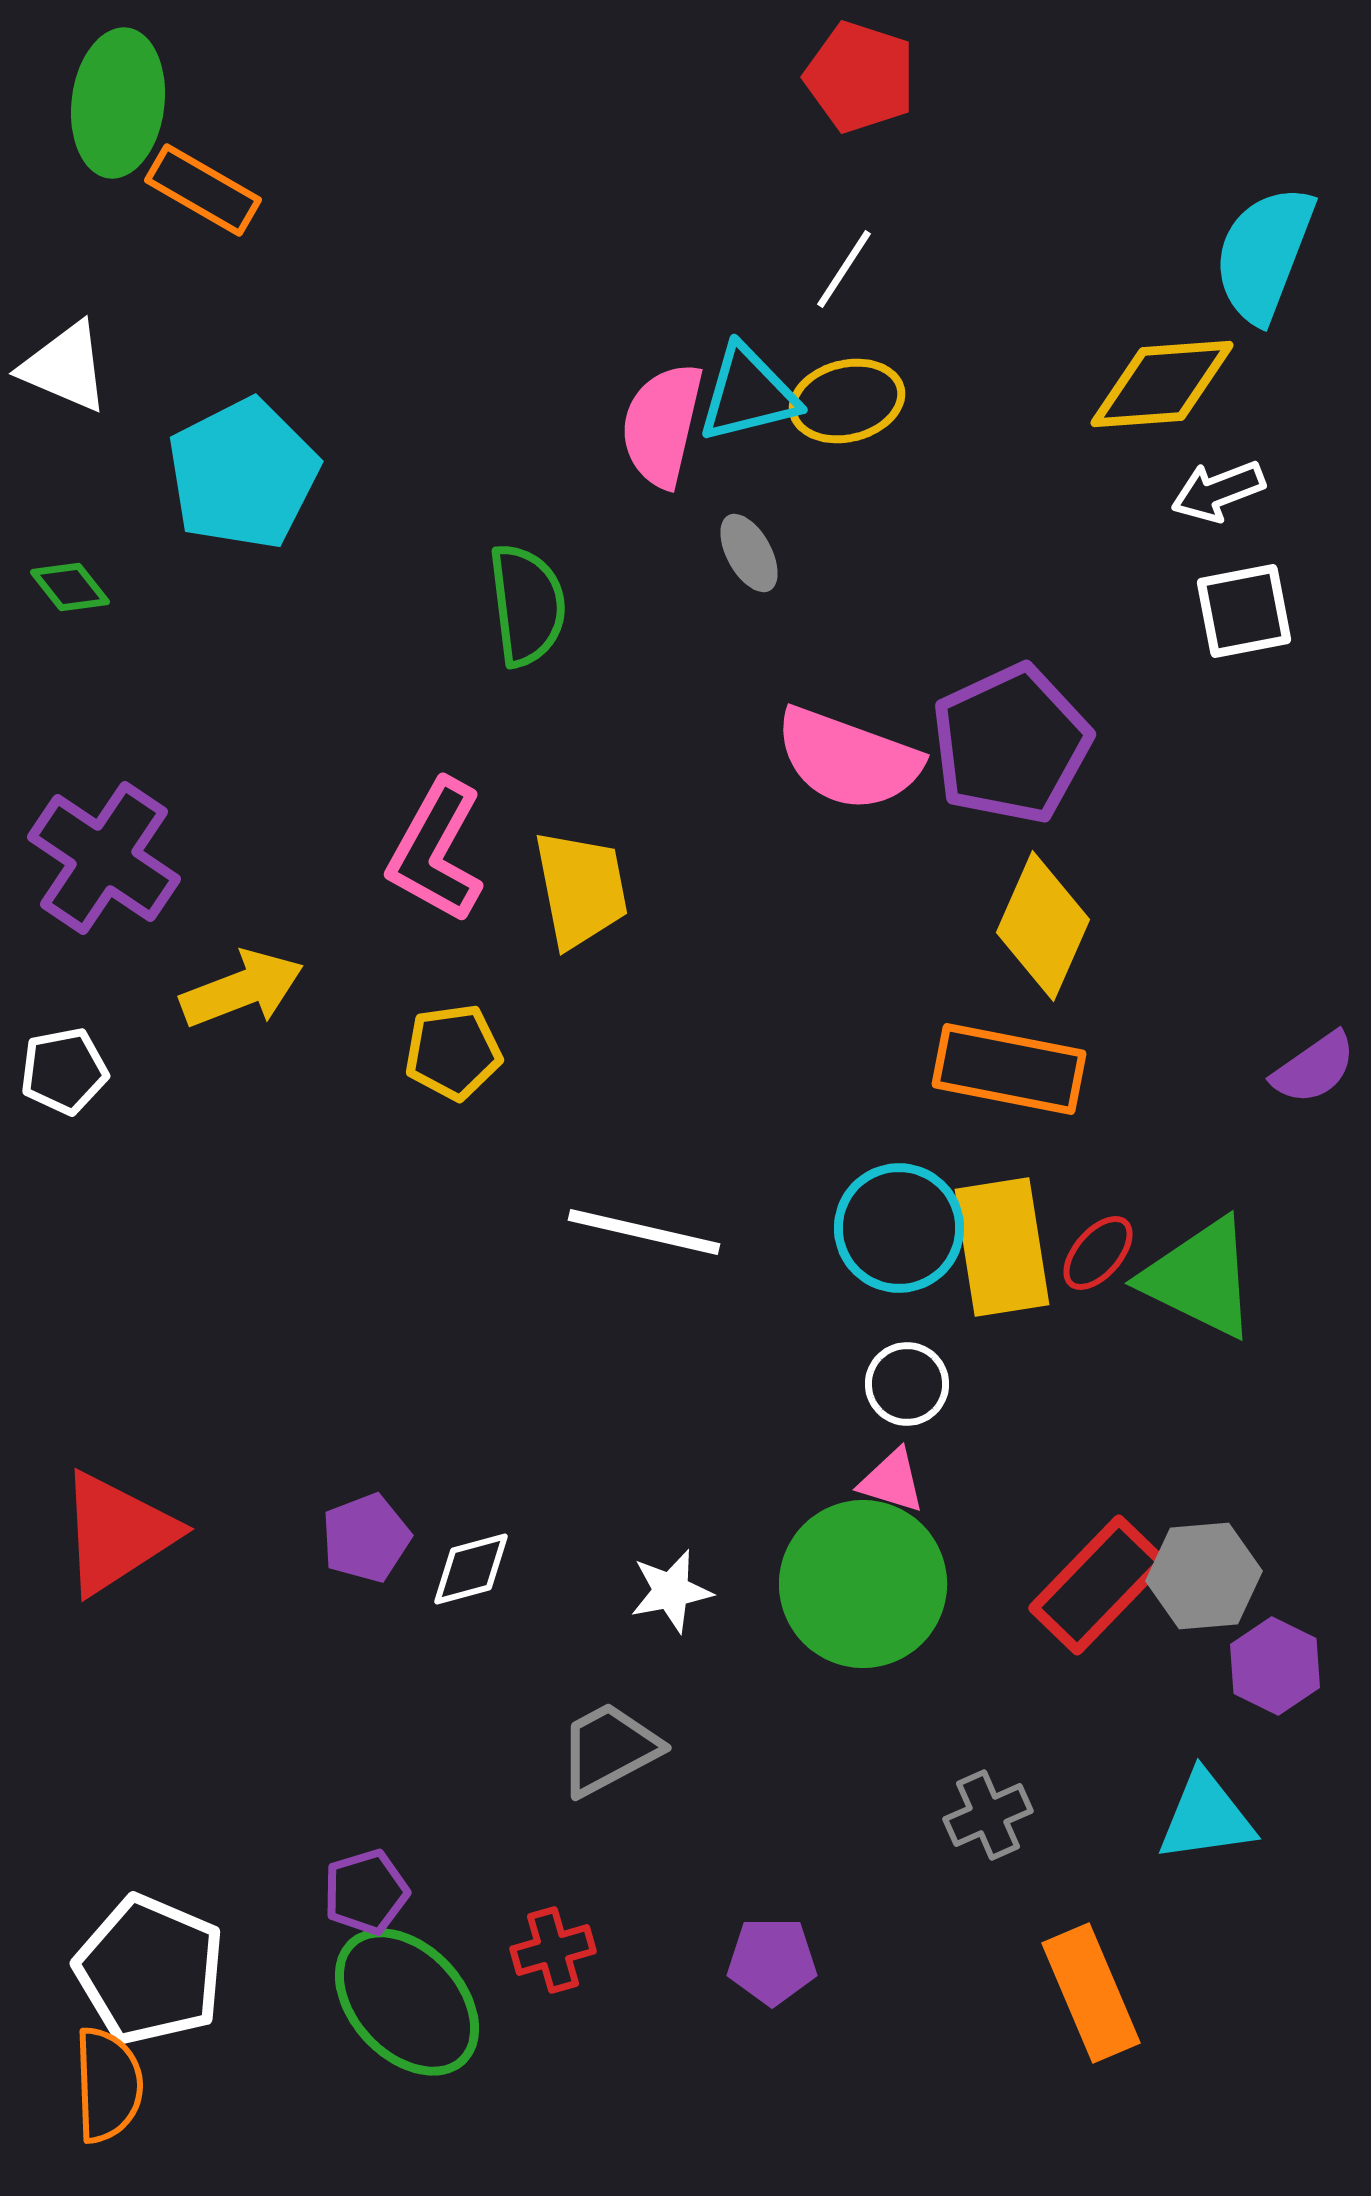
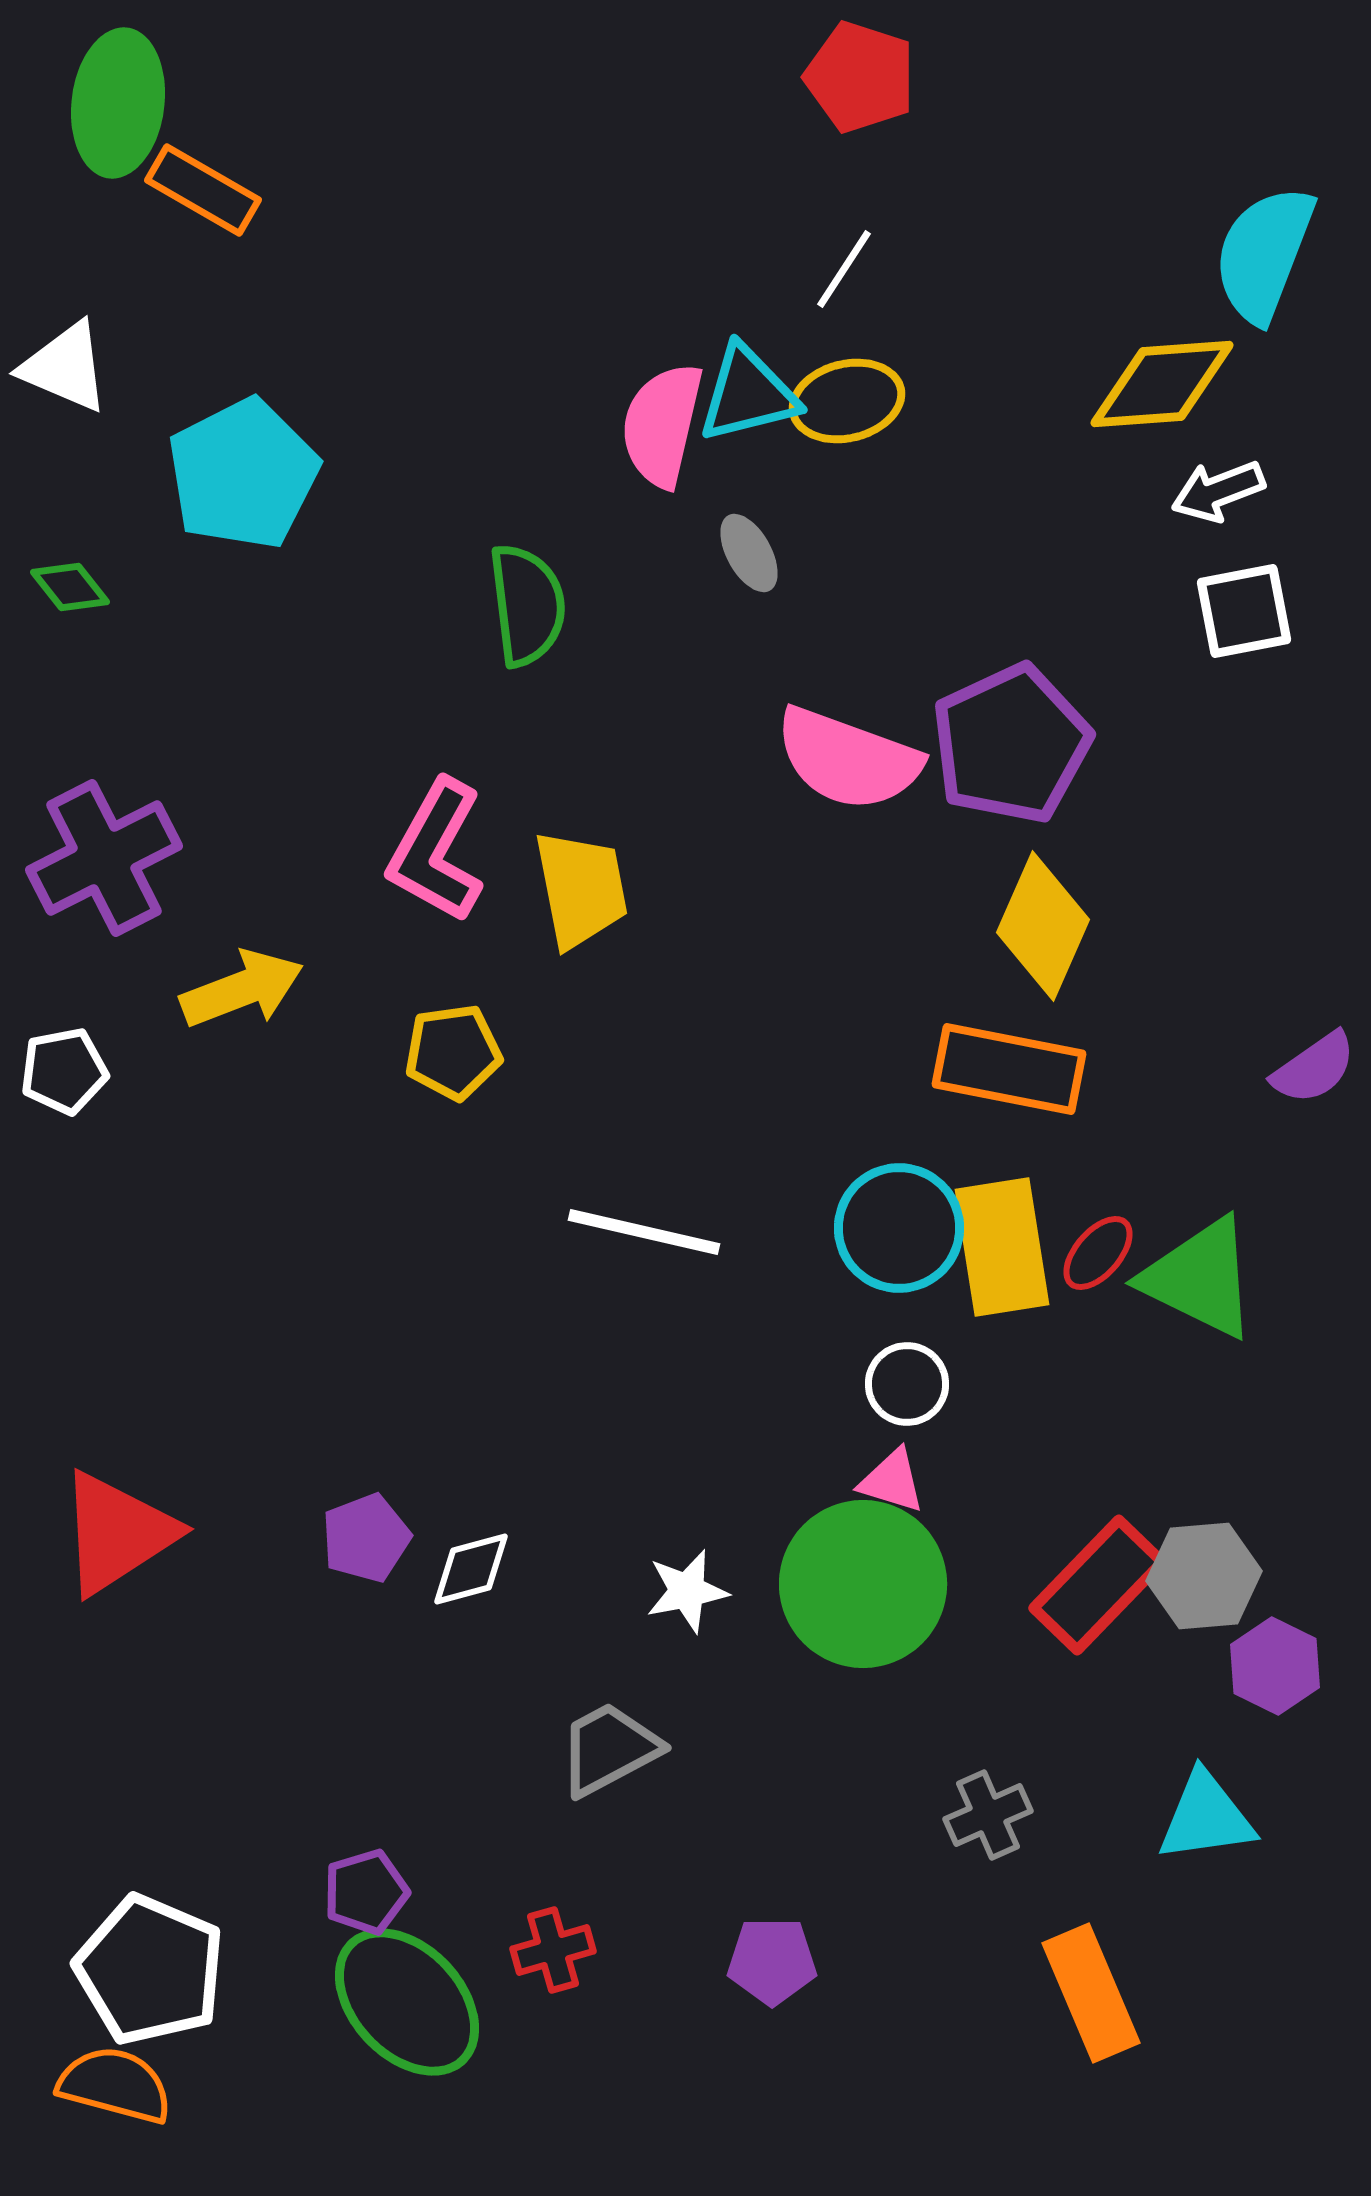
purple cross at (104, 858): rotated 29 degrees clockwise
white star at (671, 1591): moved 16 px right
orange semicircle at (108, 2085): moved 7 px right; rotated 73 degrees counterclockwise
